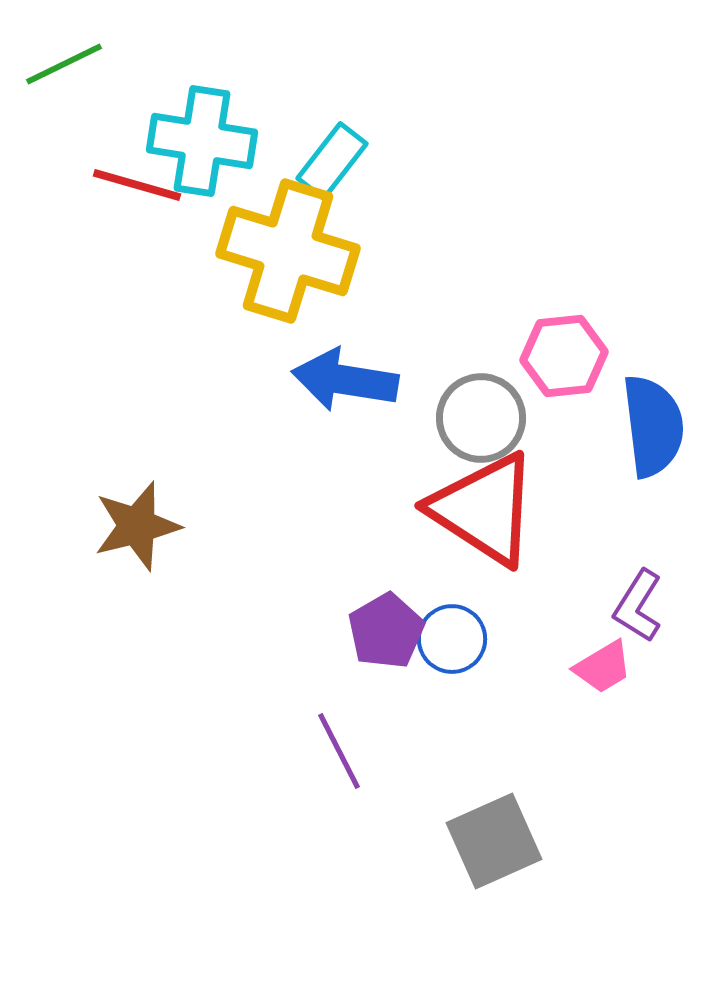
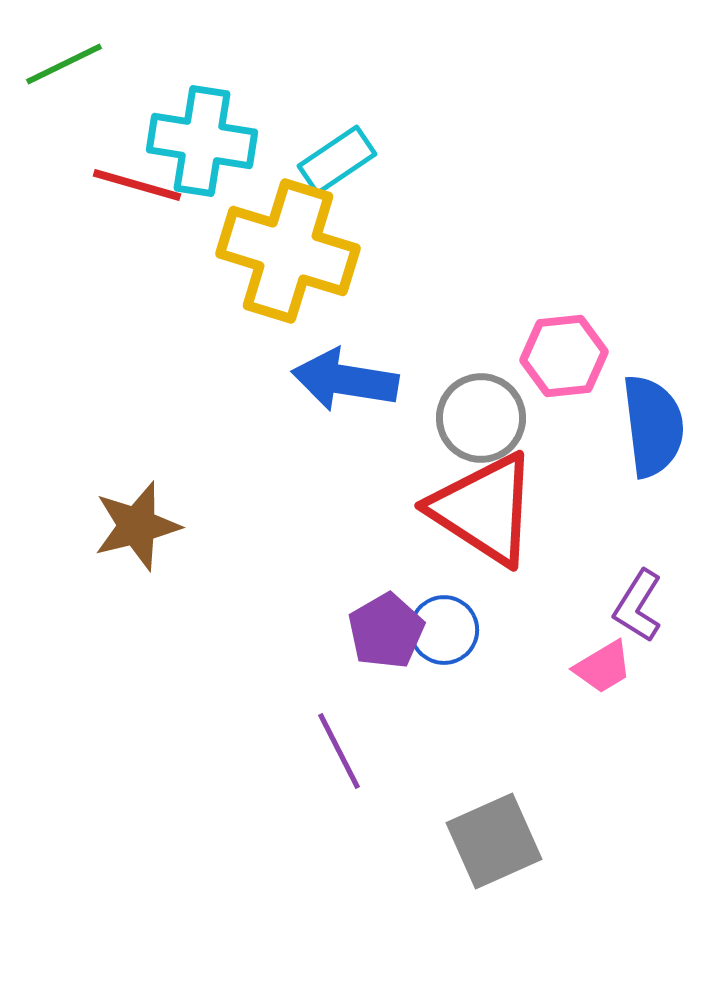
cyan rectangle: moved 5 px right, 1 px up; rotated 18 degrees clockwise
blue circle: moved 8 px left, 9 px up
